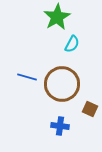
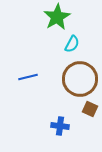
blue line: moved 1 px right; rotated 30 degrees counterclockwise
brown circle: moved 18 px right, 5 px up
